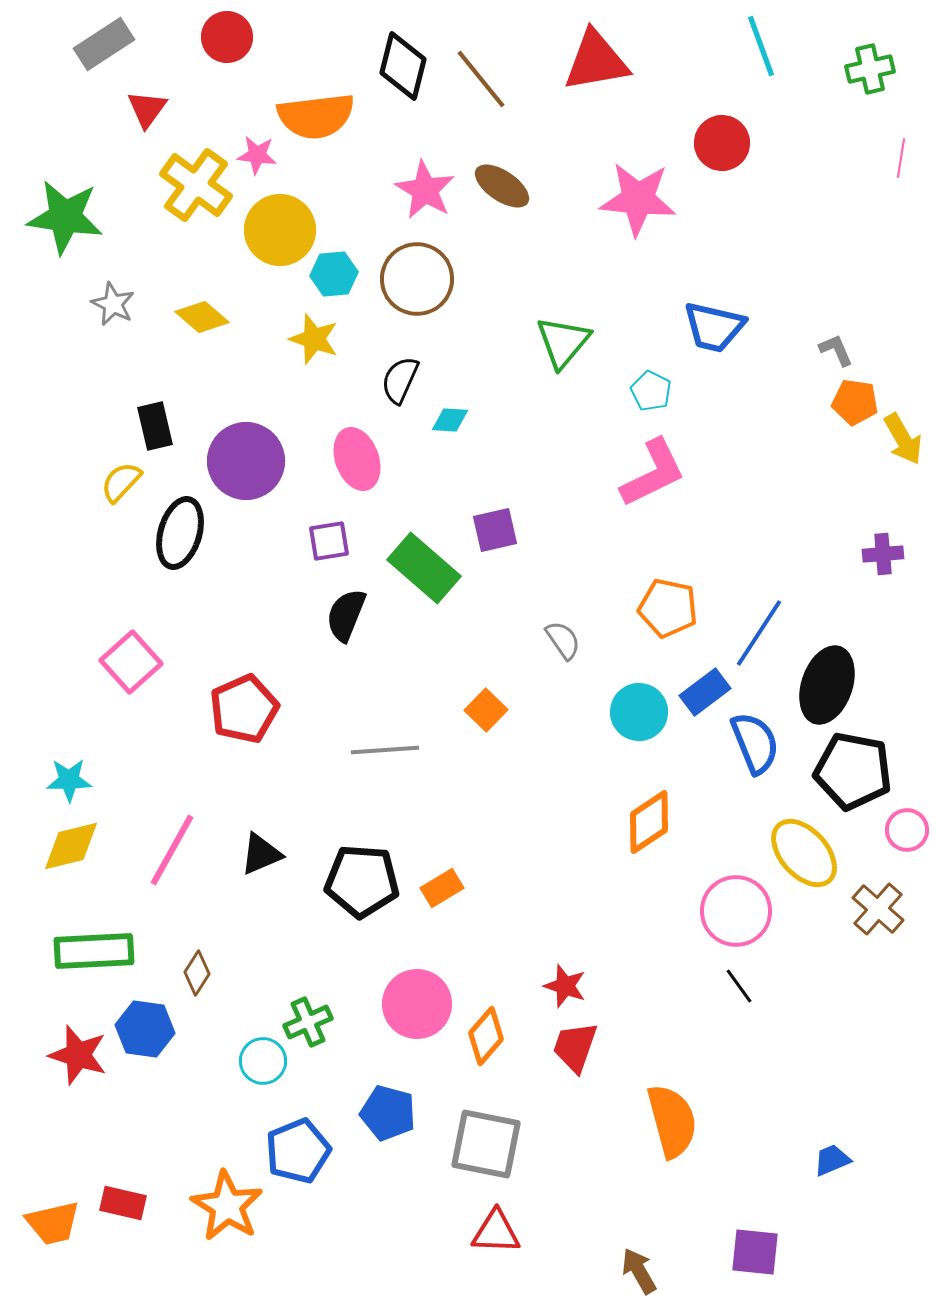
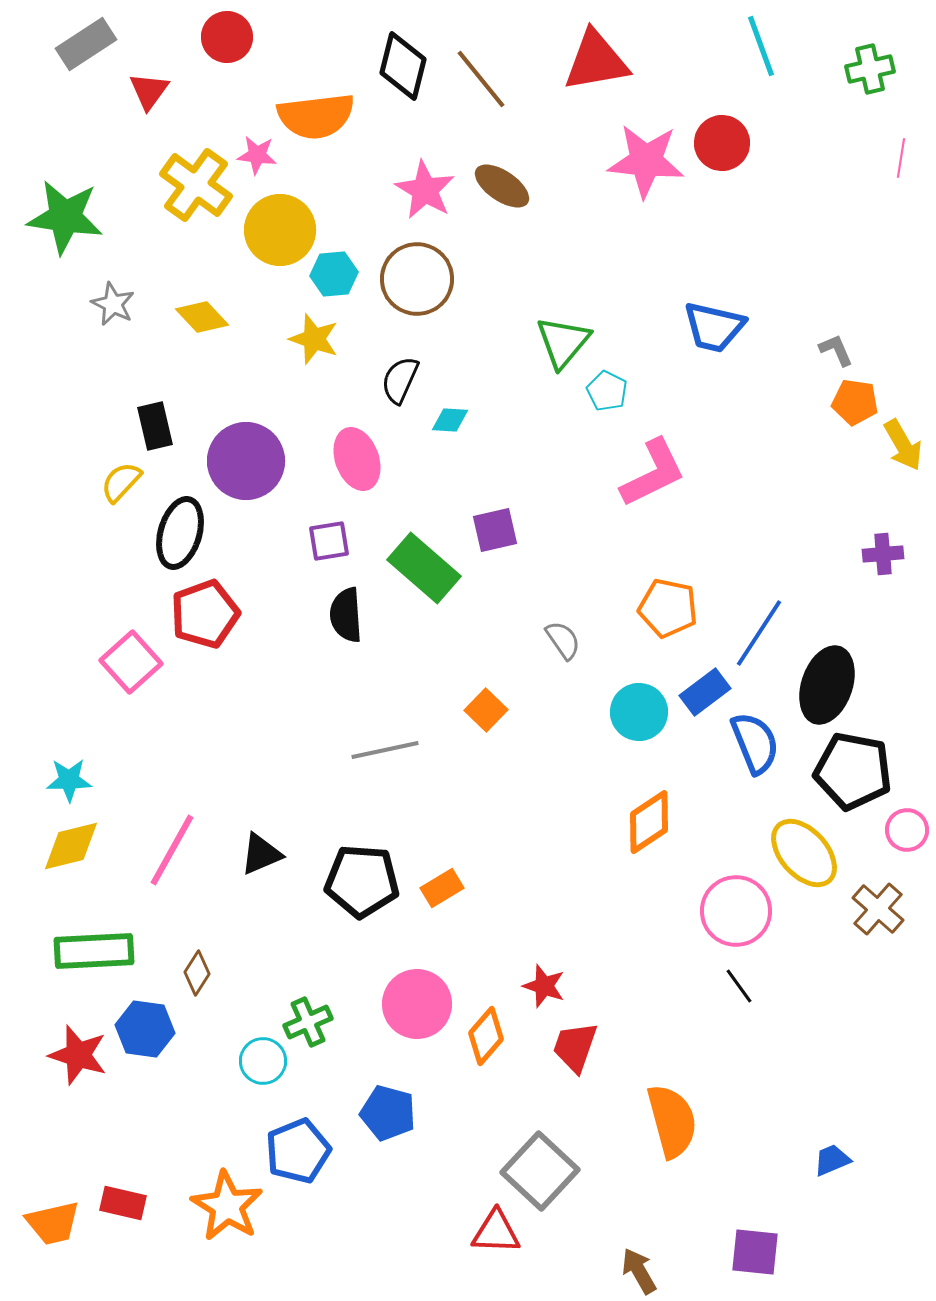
gray rectangle at (104, 44): moved 18 px left
red triangle at (147, 109): moved 2 px right, 18 px up
pink star at (638, 199): moved 8 px right, 38 px up
yellow diamond at (202, 317): rotated 6 degrees clockwise
cyan pentagon at (651, 391): moved 44 px left
yellow arrow at (903, 439): moved 6 px down
black semicircle at (346, 615): rotated 26 degrees counterclockwise
red pentagon at (244, 709): moved 39 px left, 95 px up; rotated 4 degrees clockwise
gray line at (385, 750): rotated 8 degrees counterclockwise
red star at (565, 986): moved 21 px left
gray square at (486, 1144): moved 54 px right, 27 px down; rotated 32 degrees clockwise
